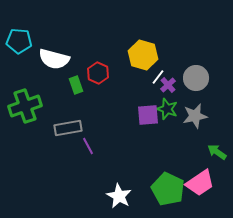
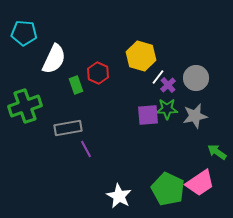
cyan pentagon: moved 5 px right, 8 px up
yellow hexagon: moved 2 px left, 1 px down
white semicircle: rotated 80 degrees counterclockwise
green star: rotated 20 degrees counterclockwise
purple line: moved 2 px left, 3 px down
